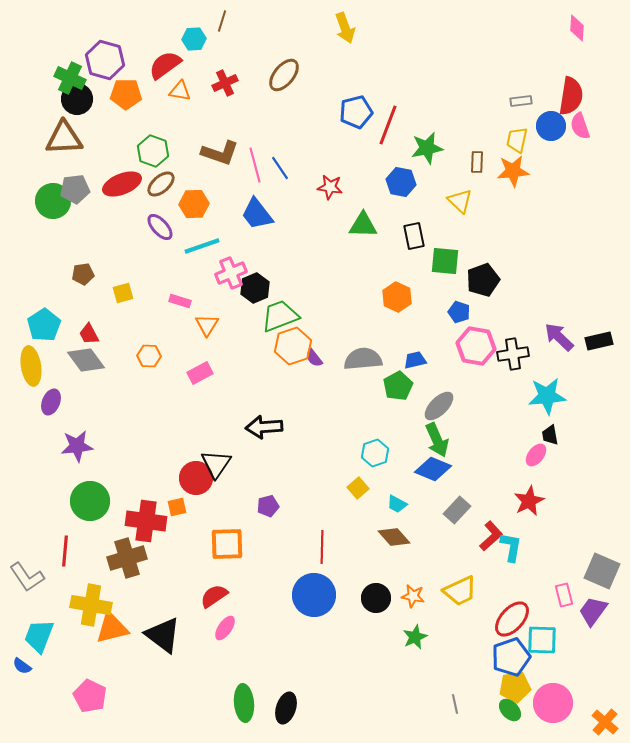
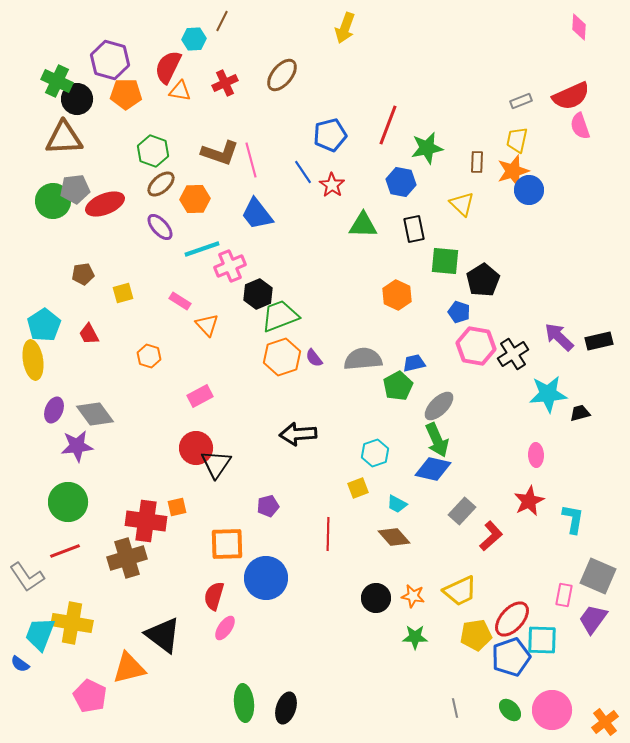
brown line at (222, 21): rotated 10 degrees clockwise
yellow arrow at (345, 28): rotated 40 degrees clockwise
pink diamond at (577, 28): moved 2 px right, 1 px up
purple hexagon at (105, 60): moved 5 px right
red semicircle at (165, 65): moved 3 px right, 2 px down; rotated 28 degrees counterclockwise
brown ellipse at (284, 75): moved 2 px left
green cross at (70, 78): moved 13 px left, 3 px down
red semicircle at (571, 96): rotated 57 degrees clockwise
gray rectangle at (521, 101): rotated 15 degrees counterclockwise
blue pentagon at (356, 112): moved 26 px left, 23 px down
blue circle at (551, 126): moved 22 px left, 64 px down
pink line at (255, 165): moved 4 px left, 5 px up
blue line at (280, 168): moved 23 px right, 4 px down
orange star at (513, 171): rotated 12 degrees counterclockwise
red ellipse at (122, 184): moved 17 px left, 20 px down
red star at (330, 187): moved 2 px right, 2 px up; rotated 25 degrees clockwise
yellow triangle at (460, 201): moved 2 px right, 3 px down
orange hexagon at (194, 204): moved 1 px right, 5 px up
black rectangle at (414, 236): moved 7 px up
cyan line at (202, 246): moved 3 px down
pink cross at (231, 273): moved 1 px left, 7 px up
black pentagon at (483, 280): rotated 12 degrees counterclockwise
black hexagon at (255, 288): moved 3 px right, 6 px down
orange hexagon at (397, 297): moved 2 px up
pink rectangle at (180, 301): rotated 15 degrees clockwise
orange triangle at (207, 325): rotated 15 degrees counterclockwise
orange hexagon at (293, 346): moved 11 px left, 11 px down
black cross at (513, 354): rotated 24 degrees counterclockwise
orange hexagon at (149, 356): rotated 15 degrees clockwise
gray diamond at (86, 360): moved 9 px right, 54 px down
blue trapezoid at (415, 360): moved 1 px left, 3 px down
yellow ellipse at (31, 366): moved 2 px right, 6 px up
pink rectangle at (200, 373): moved 23 px down
cyan star at (547, 396): moved 1 px right, 2 px up
purple ellipse at (51, 402): moved 3 px right, 8 px down
black arrow at (264, 427): moved 34 px right, 7 px down
black trapezoid at (550, 435): moved 30 px right, 22 px up; rotated 85 degrees clockwise
pink ellipse at (536, 455): rotated 40 degrees counterclockwise
blue diamond at (433, 469): rotated 9 degrees counterclockwise
red circle at (196, 478): moved 30 px up
yellow square at (358, 488): rotated 20 degrees clockwise
green circle at (90, 501): moved 22 px left, 1 px down
gray rectangle at (457, 510): moved 5 px right, 1 px down
red line at (322, 547): moved 6 px right, 13 px up
cyan L-shape at (511, 547): moved 62 px right, 28 px up
red line at (65, 551): rotated 64 degrees clockwise
gray square at (602, 571): moved 4 px left, 5 px down
blue circle at (314, 595): moved 48 px left, 17 px up
pink rectangle at (564, 595): rotated 25 degrees clockwise
red semicircle at (214, 596): rotated 40 degrees counterclockwise
yellow cross at (91, 605): moved 19 px left, 18 px down
purple trapezoid at (593, 611): moved 8 px down
orange triangle at (112, 628): moved 17 px right, 40 px down
cyan trapezoid at (39, 636): moved 1 px right, 2 px up
green star at (415, 637): rotated 25 degrees clockwise
blue semicircle at (22, 666): moved 2 px left, 2 px up
yellow pentagon at (515, 687): moved 39 px left, 52 px up
pink circle at (553, 703): moved 1 px left, 7 px down
gray line at (455, 704): moved 4 px down
orange cross at (605, 722): rotated 12 degrees clockwise
